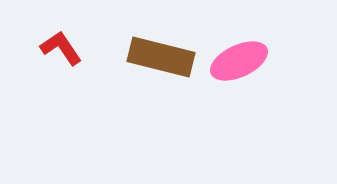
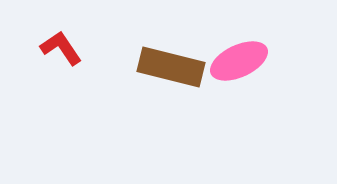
brown rectangle: moved 10 px right, 10 px down
